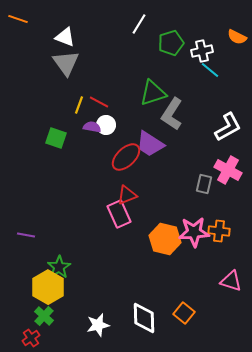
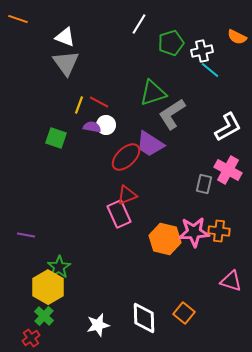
gray L-shape: rotated 24 degrees clockwise
